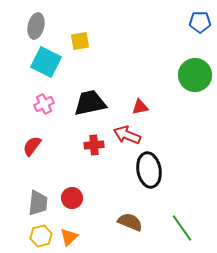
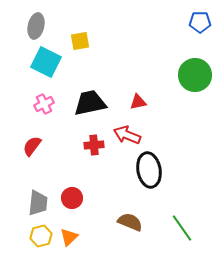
red triangle: moved 2 px left, 5 px up
